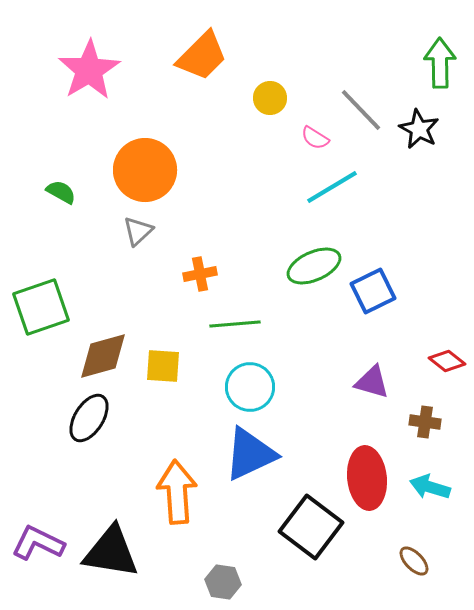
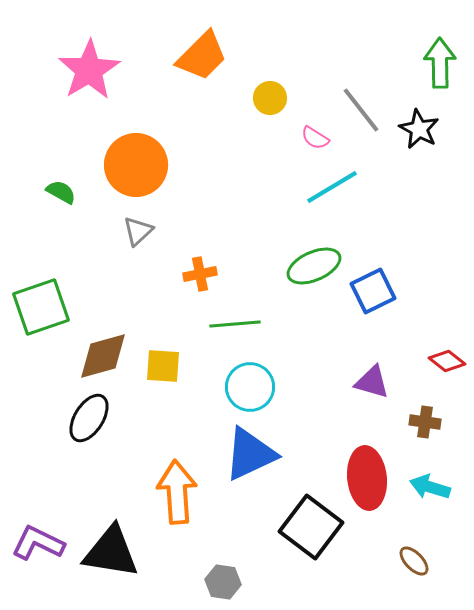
gray line: rotated 6 degrees clockwise
orange circle: moved 9 px left, 5 px up
